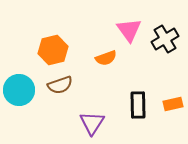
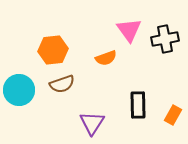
black cross: rotated 20 degrees clockwise
orange hexagon: rotated 8 degrees clockwise
brown semicircle: moved 2 px right, 1 px up
orange rectangle: moved 11 px down; rotated 48 degrees counterclockwise
